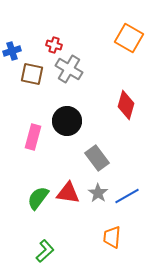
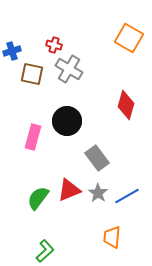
red triangle: moved 1 px right, 3 px up; rotated 30 degrees counterclockwise
